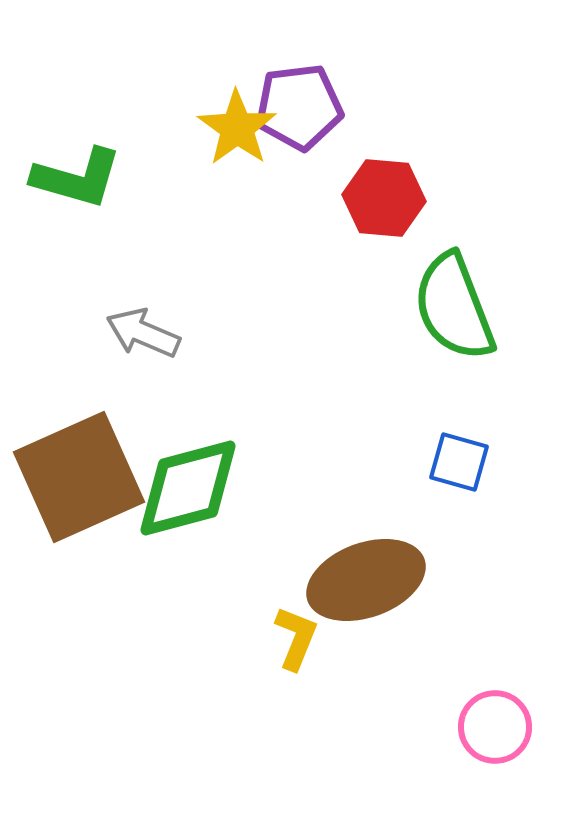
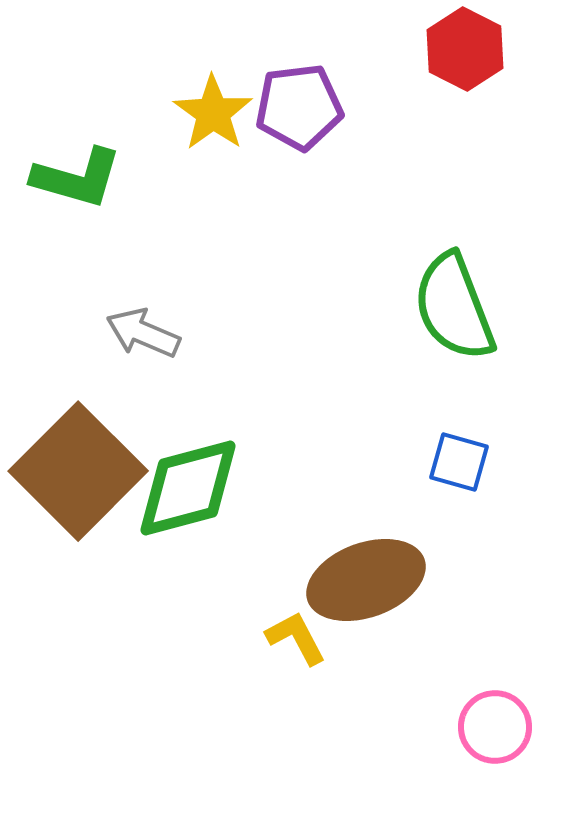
yellow star: moved 24 px left, 15 px up
red hexagon: moved 81 px right, 149 px up; rotated 22 degrees clockwise
brown square: moved 1 px left, 6 px up; rotated 21 degrees counterclockwise
yellow L-shape: rotated 50 degrees counterclockwise
